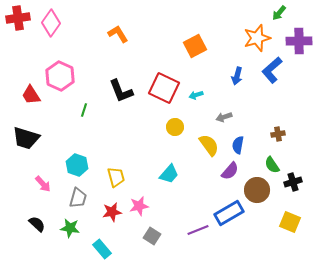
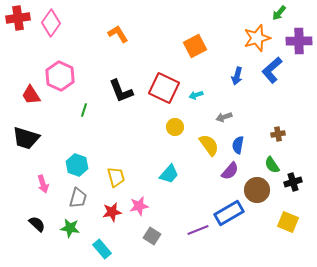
pink arrow: rotated 24 degrees clockwise
yellow square: moved 2 px left
